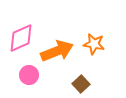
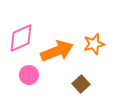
orange star: rotated 25 degrees counterclockwise
